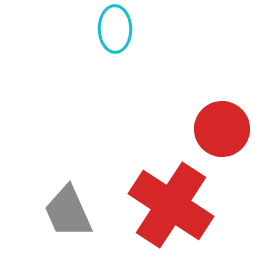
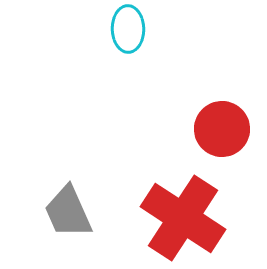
cyan ellipse: moved 13 px right
red cross: moved 12 px right, 13 px down
